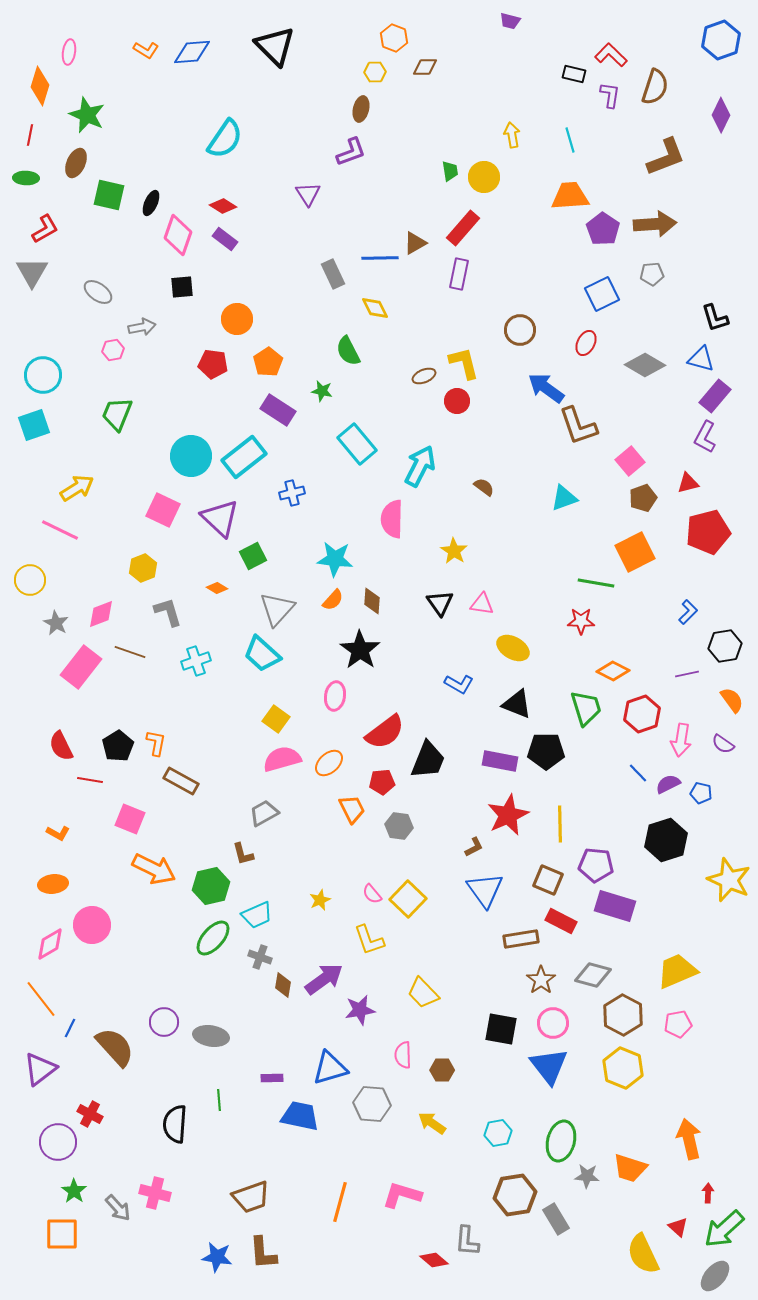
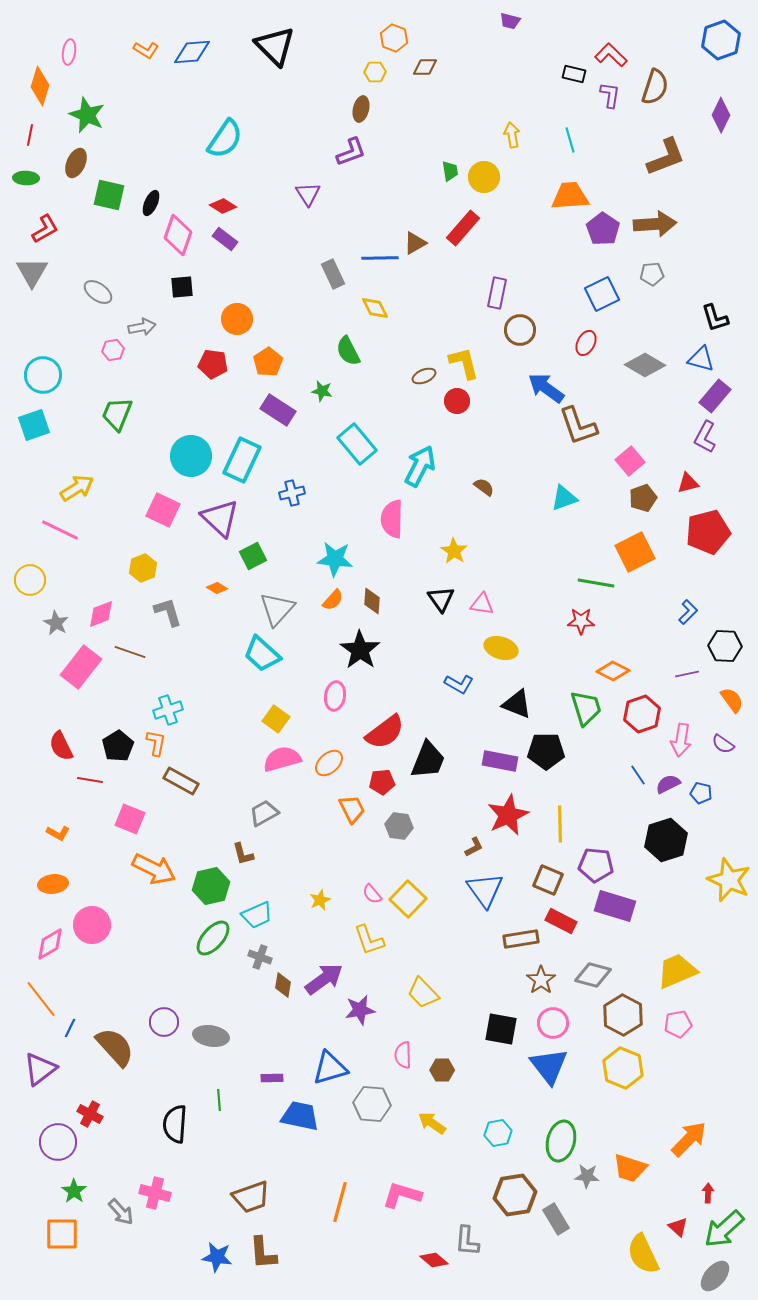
purple rectangle at (459, 274): moved 38 px right, 19 px down
cyan rectangle at (244, 457): moved 2 px left, 3 px down; rotated 27 degrees counterclockwise
black triangle at (440, 603): moved 1 px right, 4 px up
black hexagon at (725, 646): rotated 12 degrees clockwise
yellow ellipse at (513, 648): moved 12 px left; rotated 12 degrees counterclockwise
cyan cross at (196, 661): moved 28 px left, 49 px down
blue line at (638, 773): moved 2 px down; rotated 10 degrees clockwise
orange arrow at (689, 1139): rotated 57 degrees clockwise
gray arrow at (118, 1208): moved 3 px right, 4 px down
